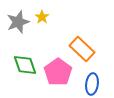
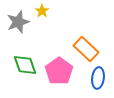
yellow star: moved 6 px up
orange rectangle: moved 4 px right
pink pentagon: moved 1 px right, 1 px up
blue ellipse: moved 6 px right, 6 px up
